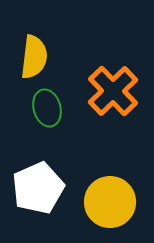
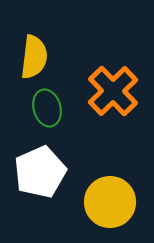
white pentagon: moved 2 px right, 16 px up
